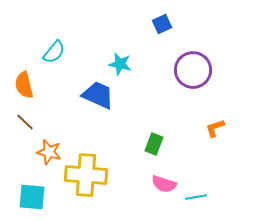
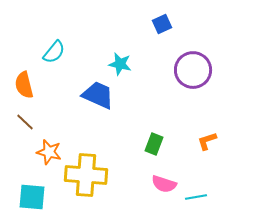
orange L-shape: moved 8 px left, 13 px down
